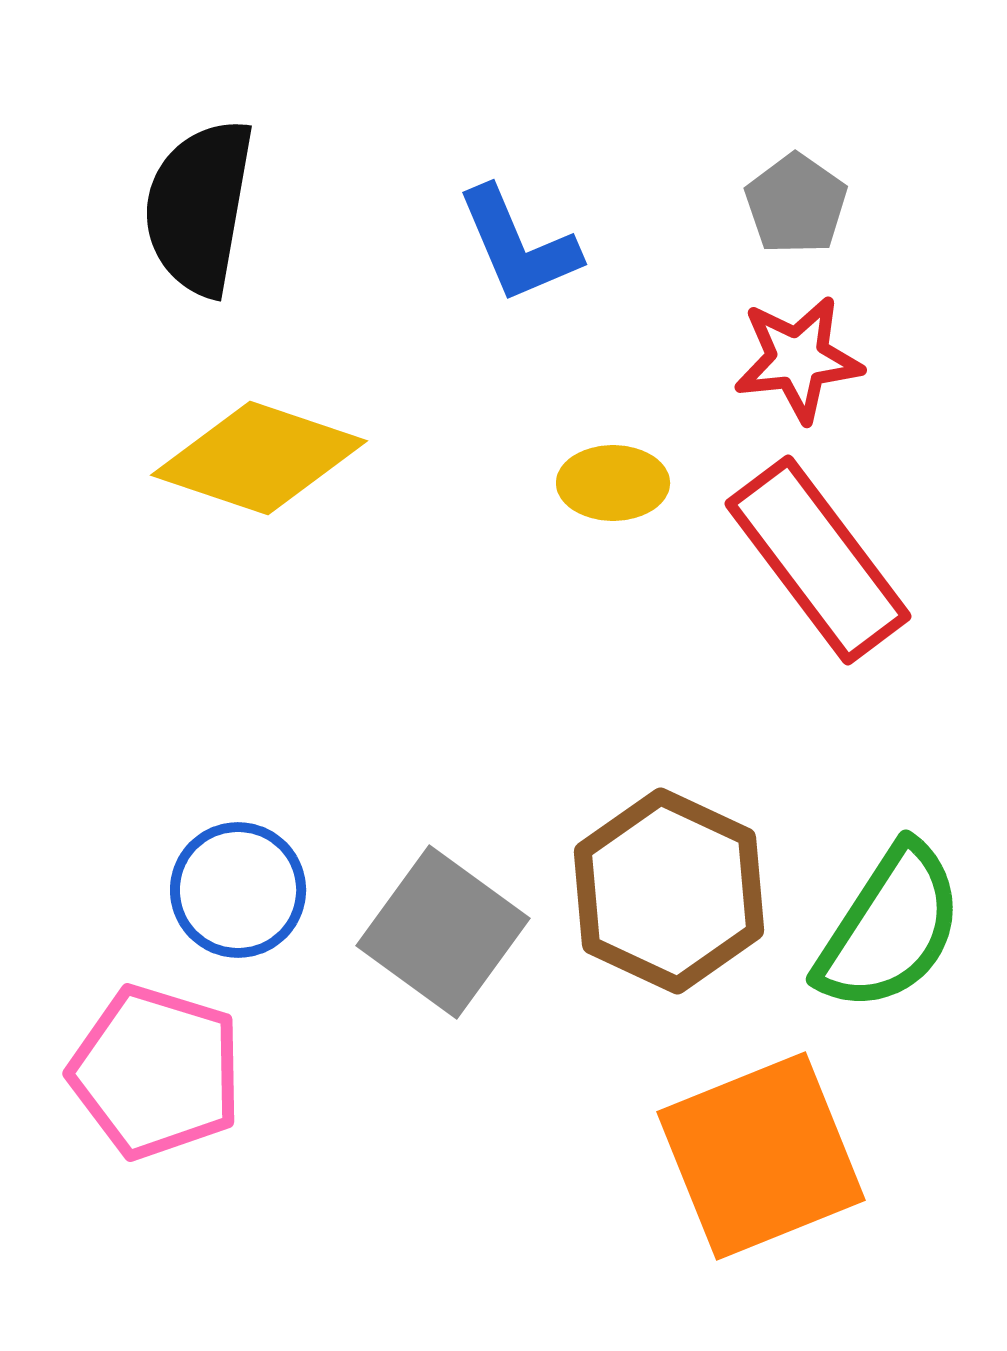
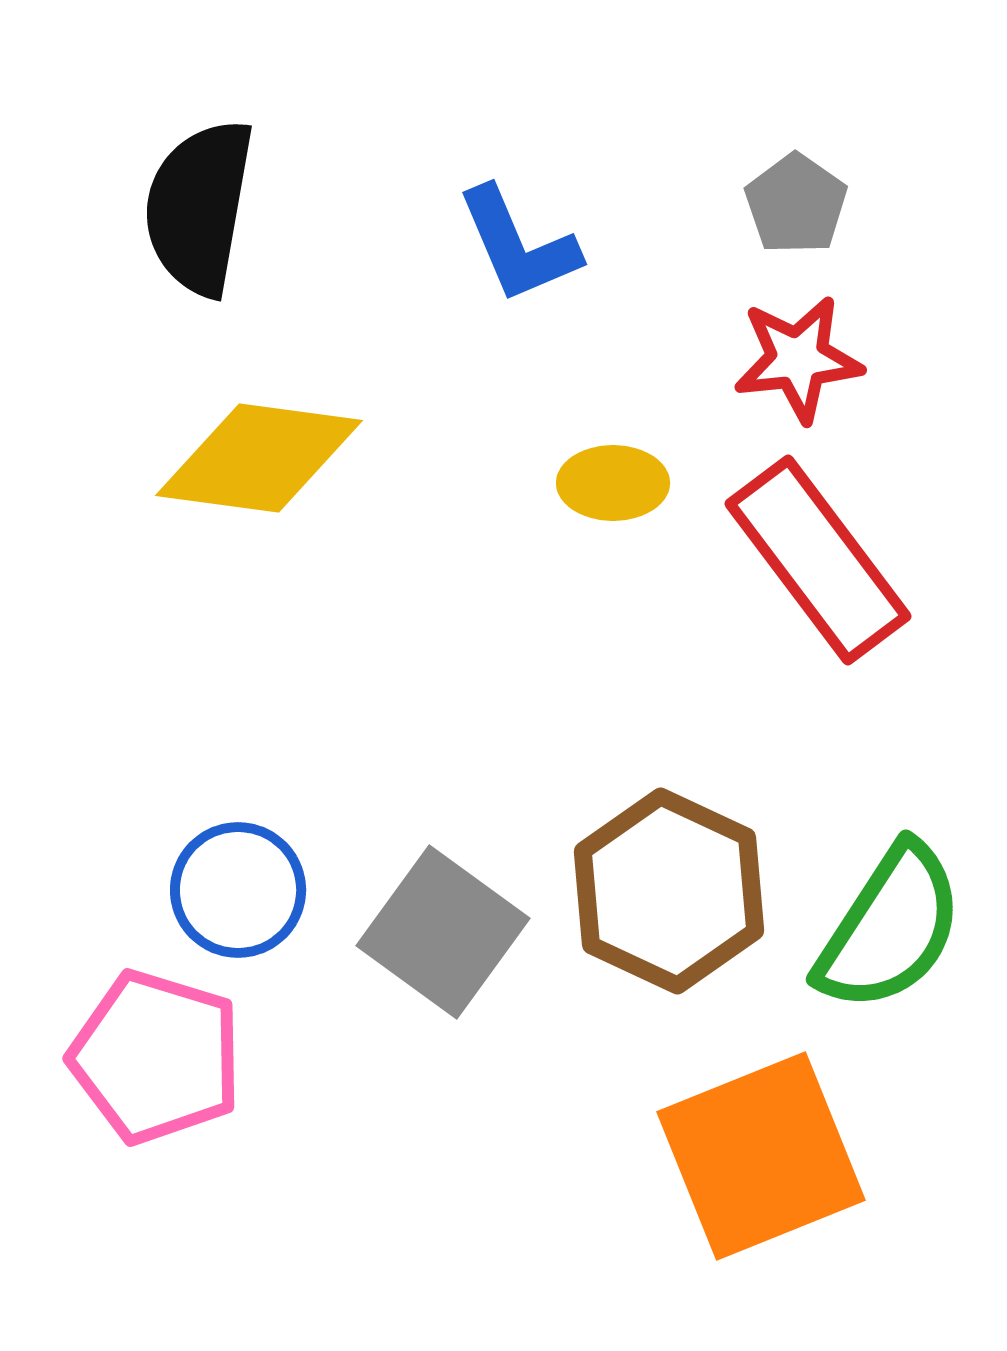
yellow diamond: rotated 11 degrees counterclockwise
pink pentagon: moved 15 px up
